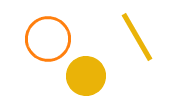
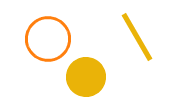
yellow circle: moved 1 px down
